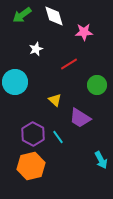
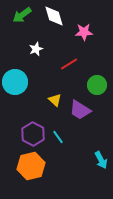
purple trapezoid: moved 8 px up
